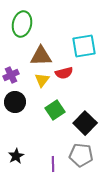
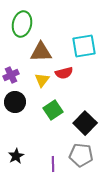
brown triangle: moved 4 px up
green square: moved 2 px left
